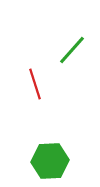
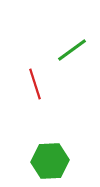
green line: rotated 12 degrees clockwise
